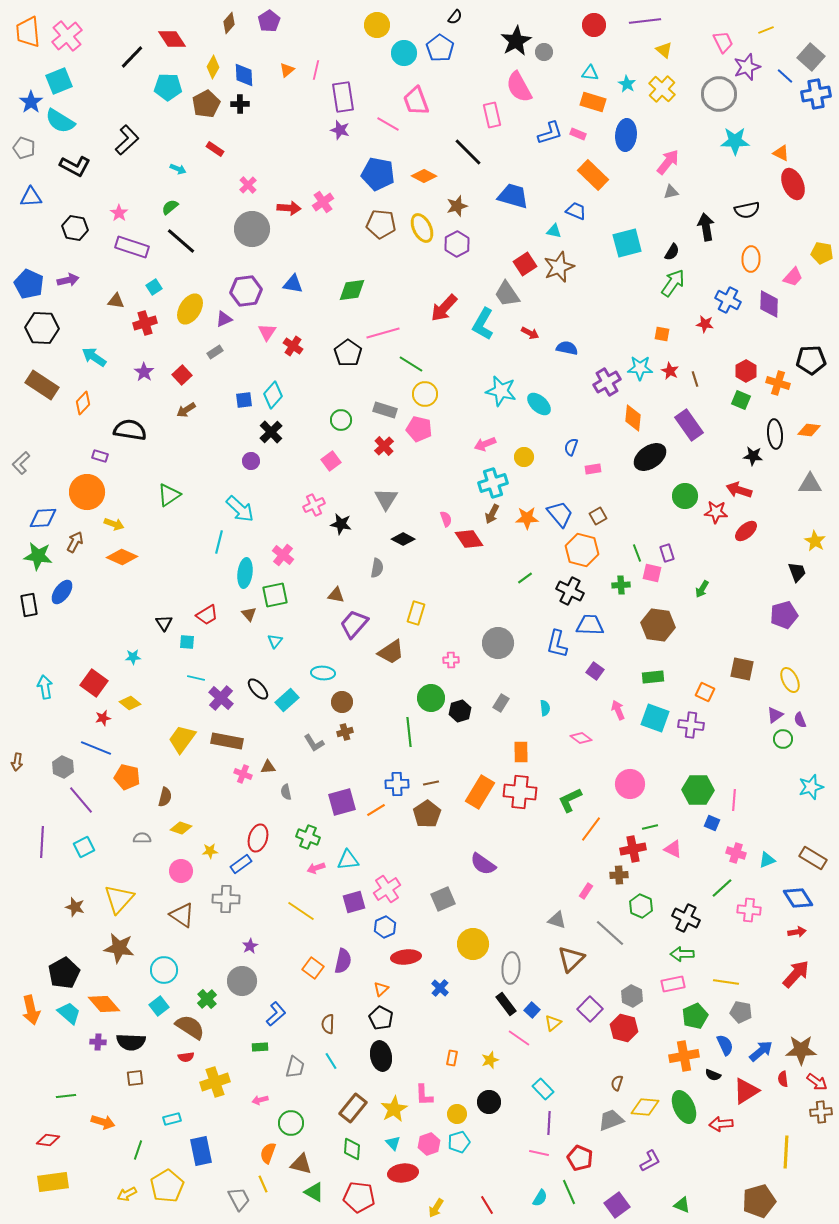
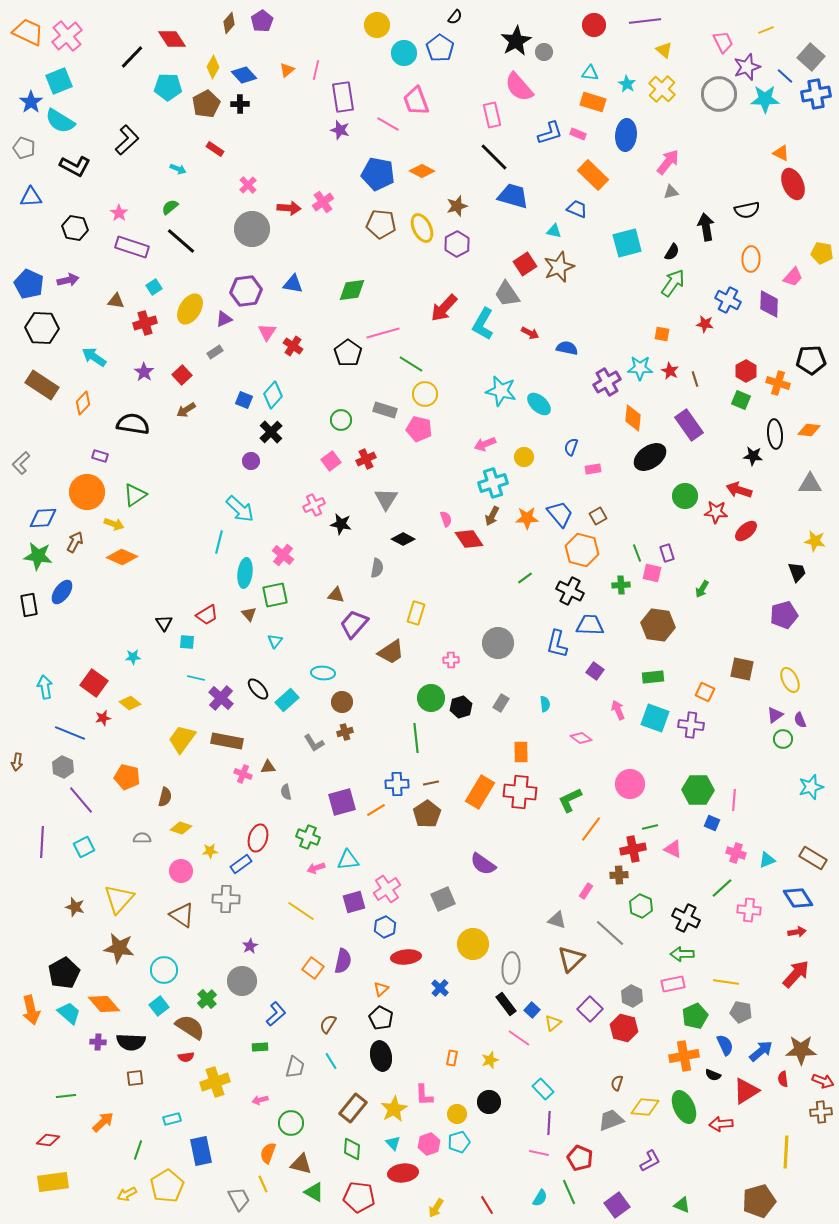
purple pentagon at (269, 21): moved 7 px left
orange trapezoid at (28, 32): rotated 120 degrees clockwise
blue diamond at (244, 75): rotated 40 degrees counterclockwise
pink semicircle at (519, 87): rotated 12 degrees counterclockwise
cyan star at (735, 141): moved 30 px right, 42 px up
black line at (468, 152): moved 26 px right, 5 px down
orange diamond at (424, 176): moved 2 px left, 5 px up
blue trapezoid at (576, 211): moved 1 px right, 2 px up
blue square at (244, 400): rotated 30 degrees clockwise
black semicircle at (130, 430): moved 3 px right, 6 px up
red cross at (384, 446): moved 18 px left, 13 px down; rotated 18 degrees clockwise
green triangle at (169, 495): moved 34 px left
brown arrow at (492, 514): moved 2 px down
yellow star at (815, 541): rotated 20 degrees counterclockwise
cyan semicircle at (545, 708): moved 4 px up
black hexagon at (460, 711): moved 1 px right, 4 px up
green line at (409, 732): moved 7 px right, 6 px down
blue line at (96, 748): moved 26 px left, 15 px up
brown semicircle at (328, 1024): rotated 30 degrees clockwise
red arrow at (817, 1082): moved 6 px right, 1 px up; rotated 15 degrees counterclockwise
orange arrow at (103, 1122): rotated 60 degrees counterclockwise
